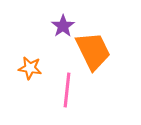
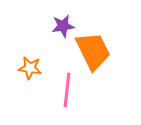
purple star: rotated 25 degrees clockwise
